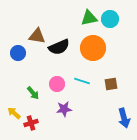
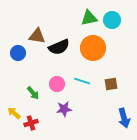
cyan circle: moved 2 px right, 1 px down
